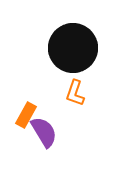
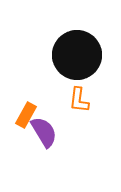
black circle: moved 4 px right, 7 px down
orange L-shape: moved 4 px right, 7 px down; rotated 12 degrees counterclockwise
